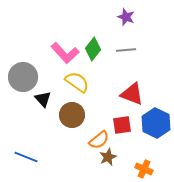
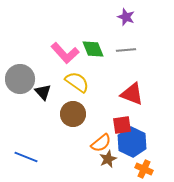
green diamond: rotated 60 degrees counterclockwise
gray circle: moved 3 px left, 2 px down
black triangle: moved 7 px up
brown circle: moved 1 px right, 1 px up
blue hexagon: moved 24 px left, 19 px down
orange semicircle: moved 2 px right, 3 px down
brown star: moved 2 px down
